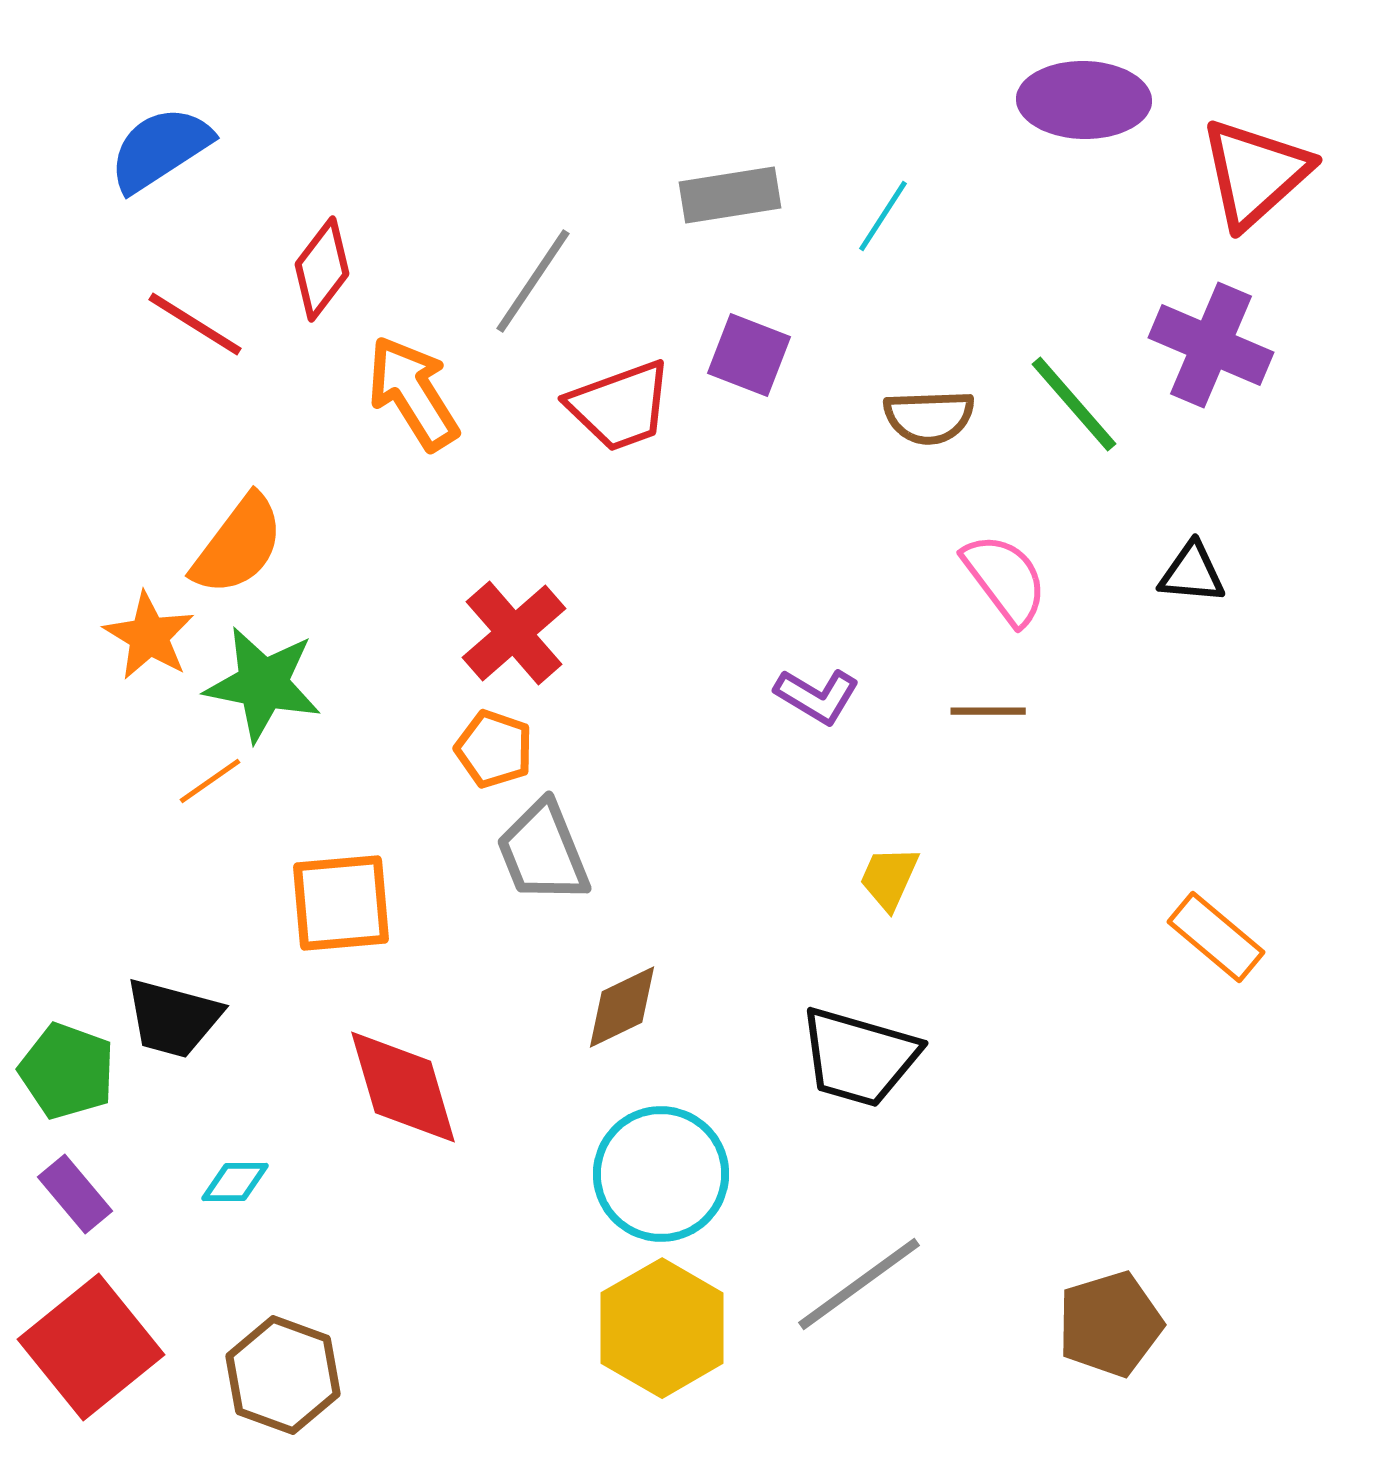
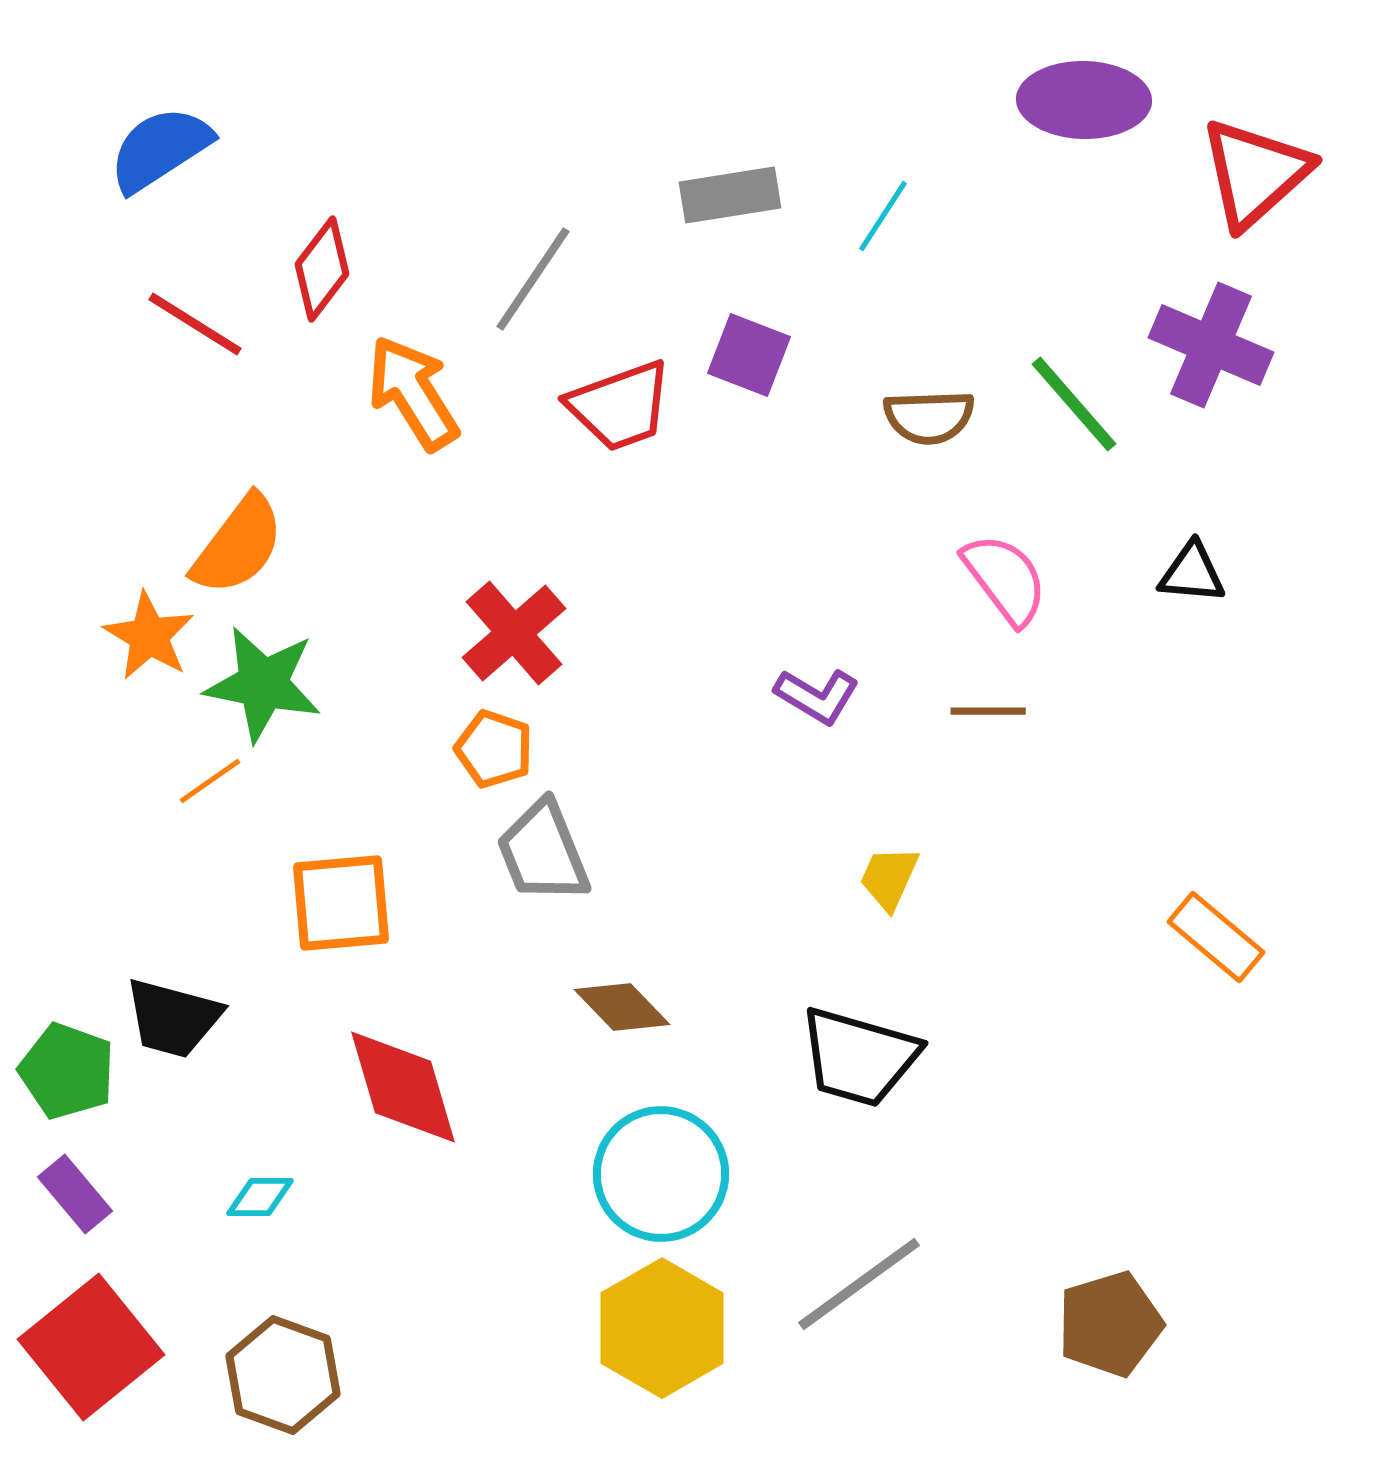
gray line at (533, 281): moved 2 px up
brown diamond at (622, 1007): rotated 72 degrees clockwise
cyan diamond at (235, 1182): moved 25 px right, 15 px down
